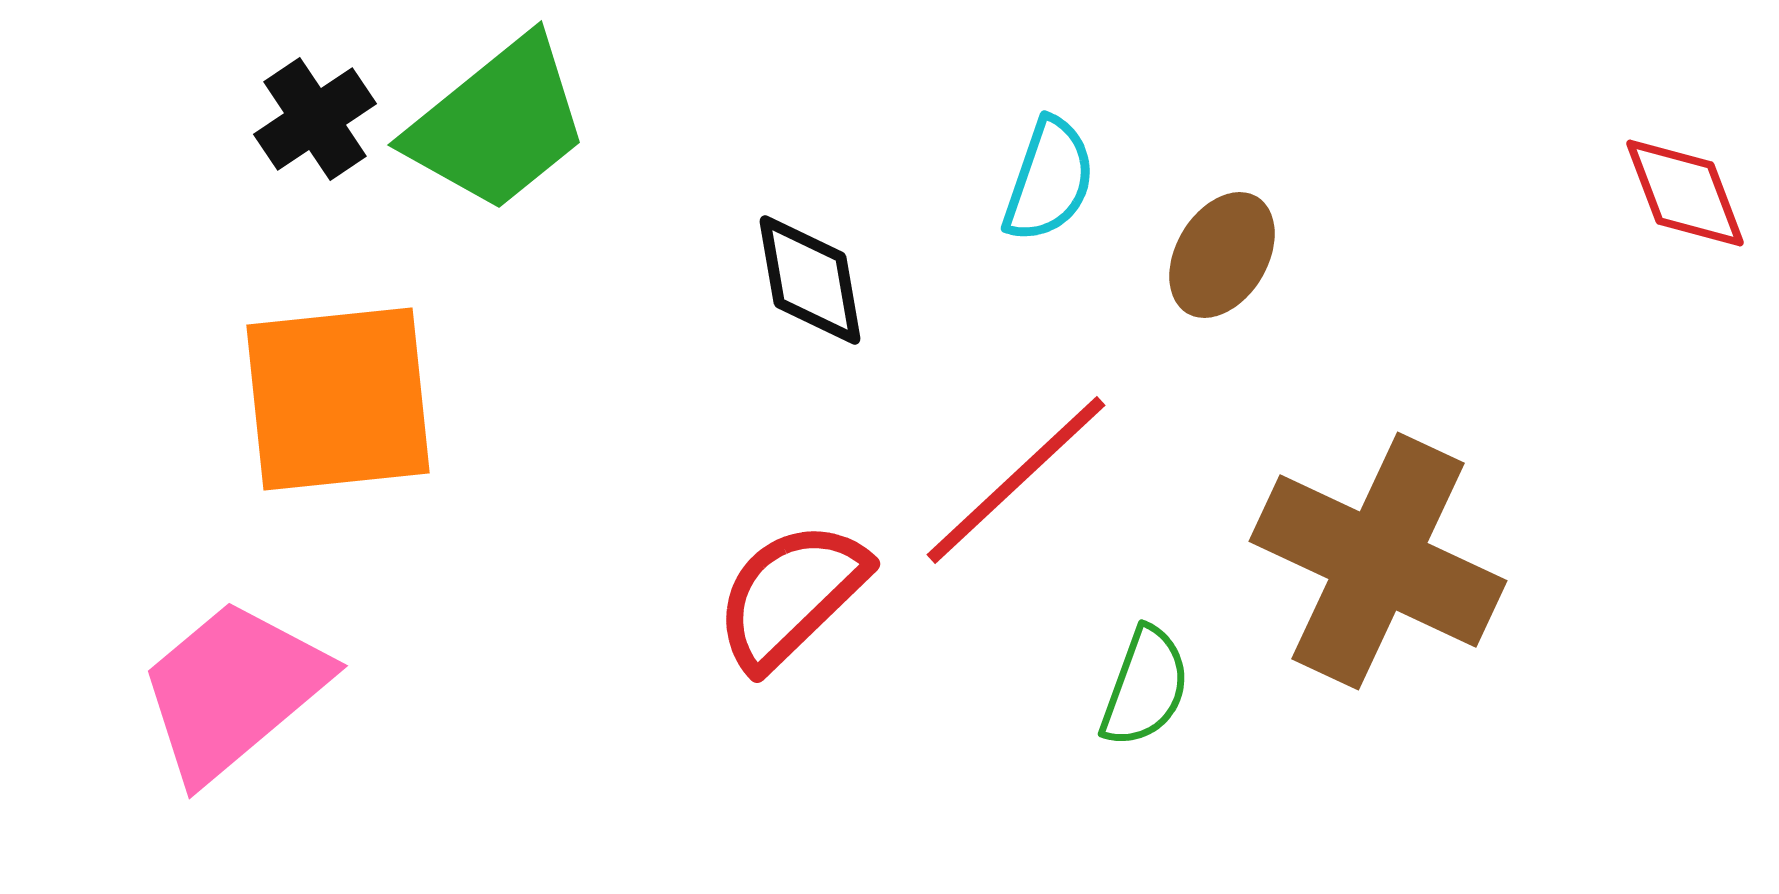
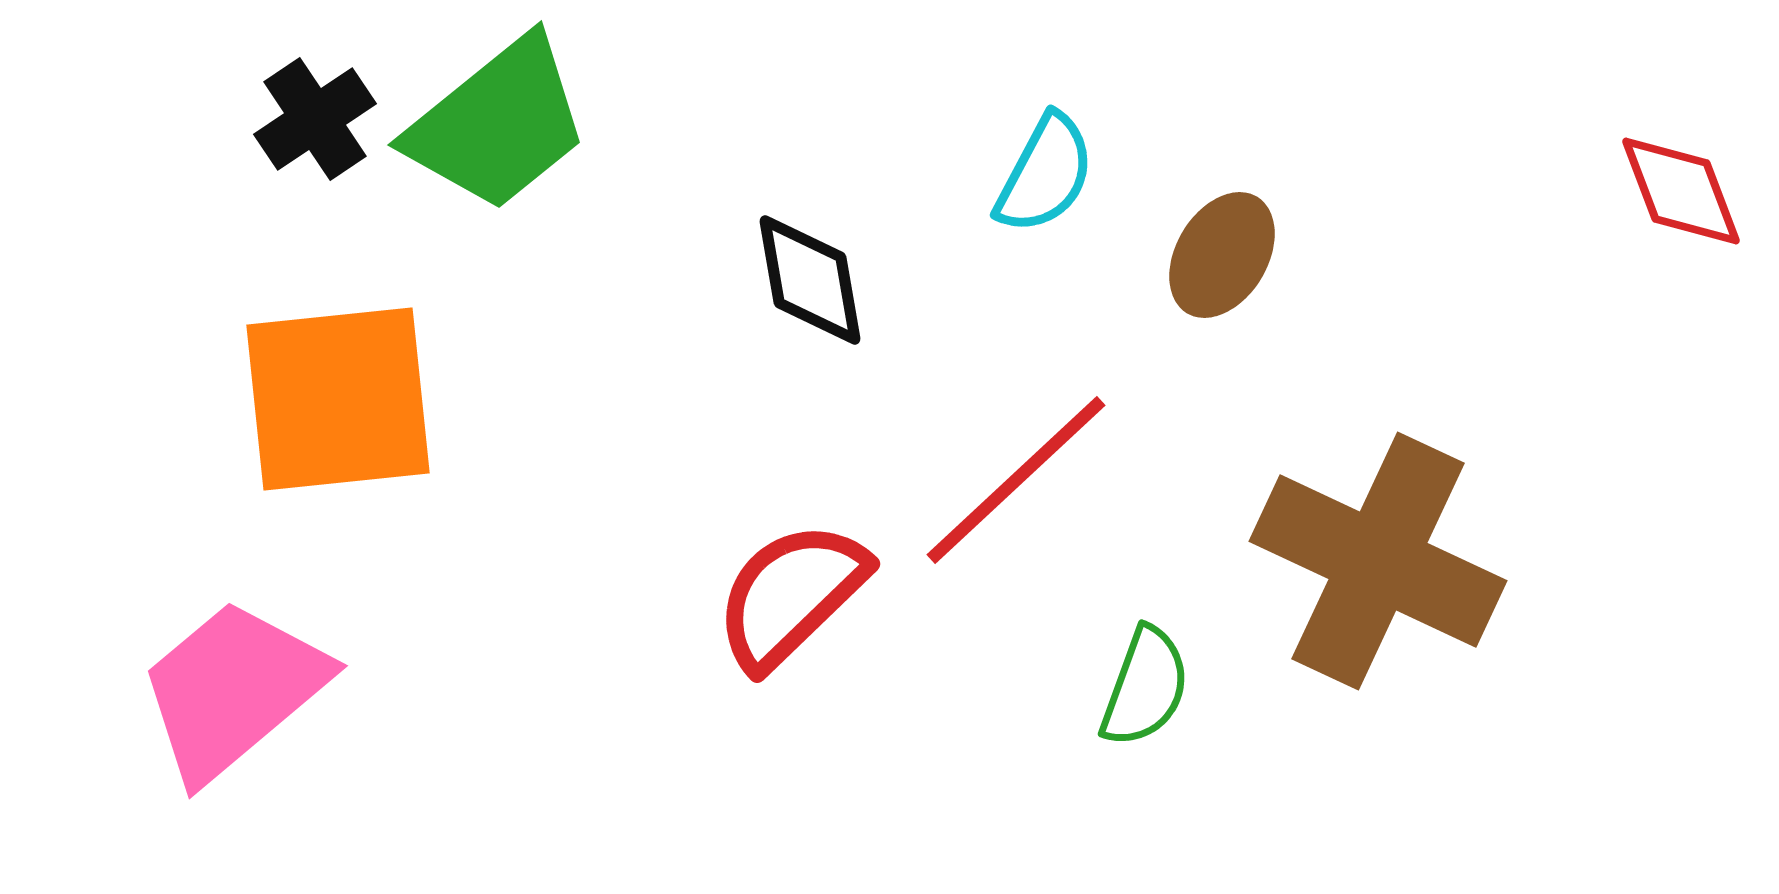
cyan semicircle: moved 4 px left, 6 px up; rotated 9 degrees clockwise
red diamond: moved 4 px left, 2 px up
